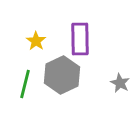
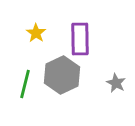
yellow star: moved 8 px up
gray star: moved 4 px left
